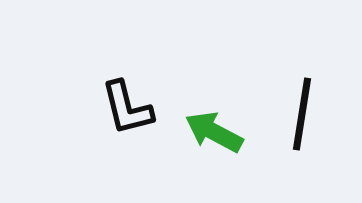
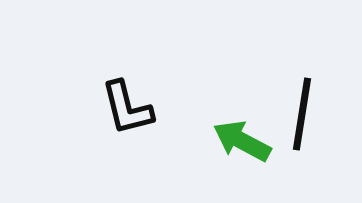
green arrow: moved 28 px right, 9 px down
